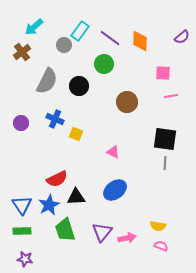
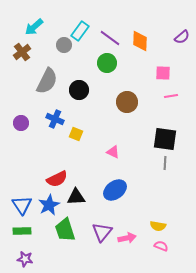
green circle: moved 3 px right, 1 px up
black circle: moved 4 px down
